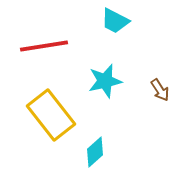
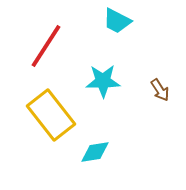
cyan trapezoid: moved 2 px right
red line: moved 2 px right; rotated 48 degrees counterclockwise
cyan star: moved 2 px left; rotated 12 degrees clockwise
cyan diamond: rotated 32 degrees clockwise
